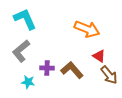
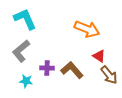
cyan star: moved 2 px left, 1 px up
